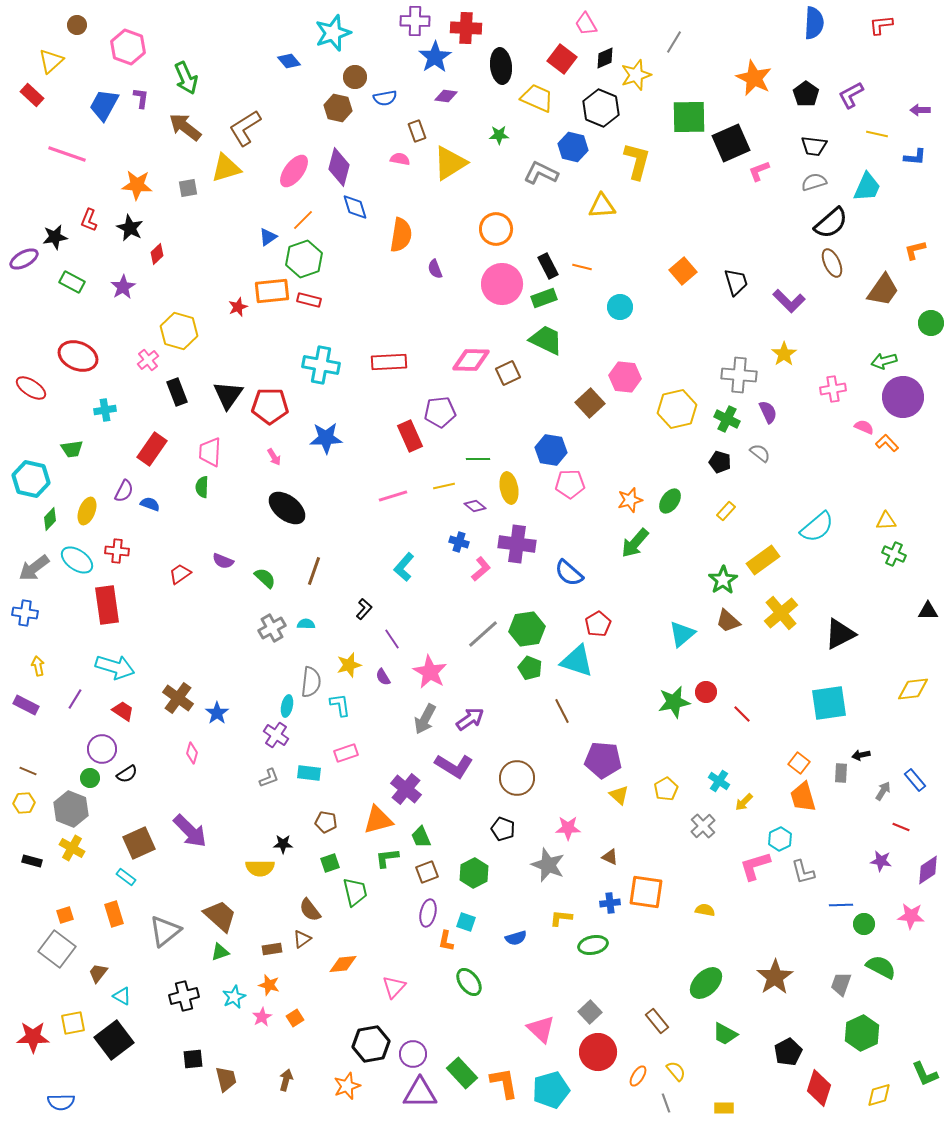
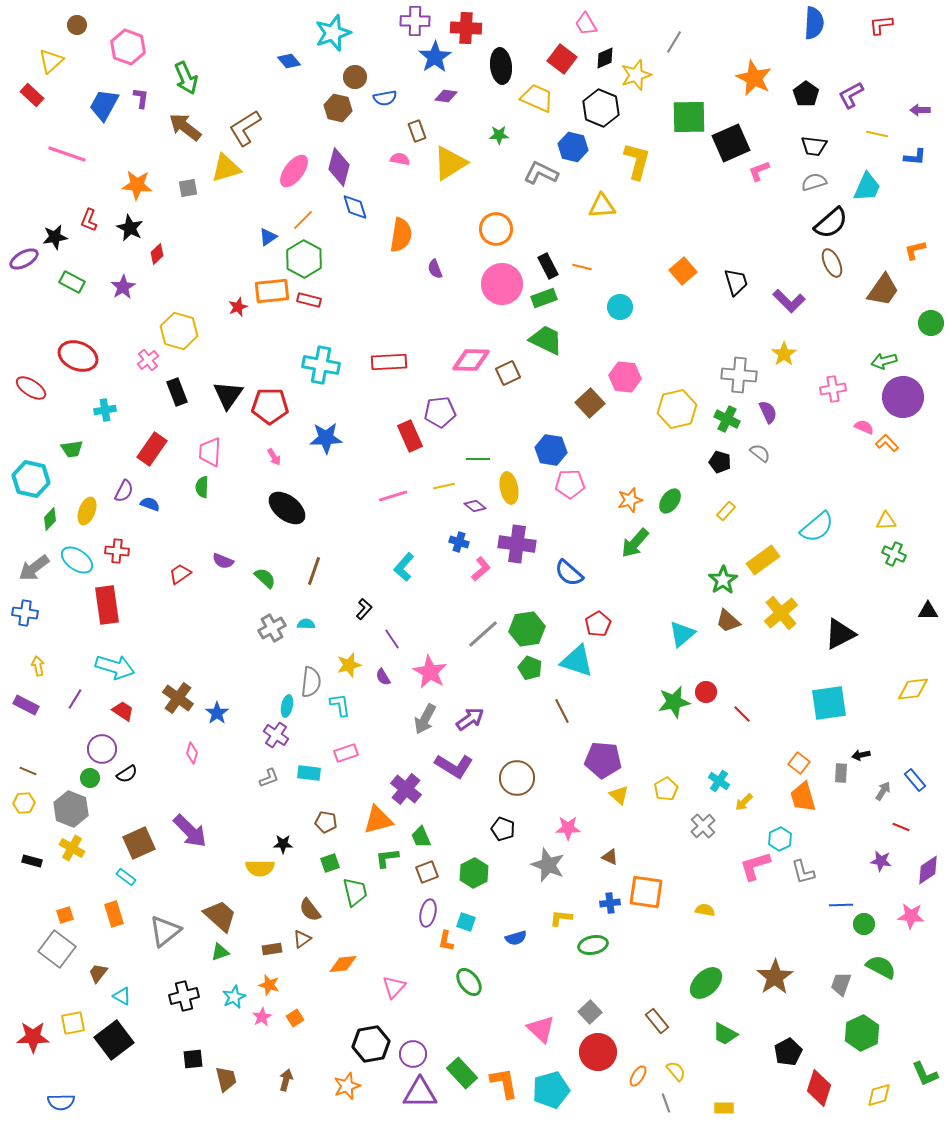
green hexagon at (304, 259): rotated 12 degrees counterclockwise
